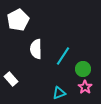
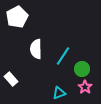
white pentagon: moved 1 px left, 3 px up
green circle: moved 1 px left
